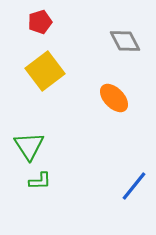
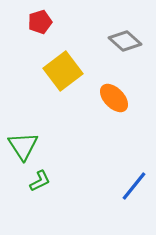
gray diamond: rotated 20 degrees counterclockwise
yellow square: moved 18 px right
green triangle: moved 6 px left
green L-shape: rotated 25 degrees counterclockwise
